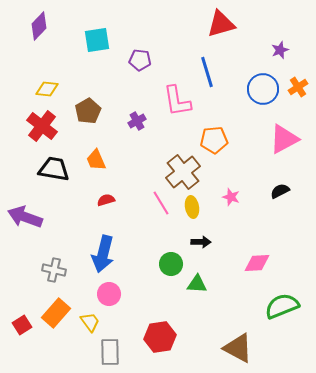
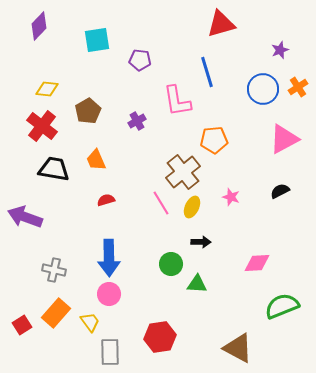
yellow ellipse: rotated 35 degrees clockwise
blue arrow: moved 6 px right, 4 px down; rotated 15 degrees counterclockwise
